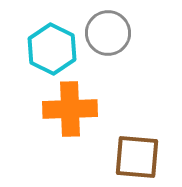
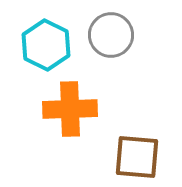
gray circle: moved 3 px right, 2 px down
cyan hexagon: moved 6 px left, 4 px up
